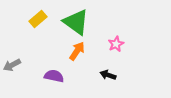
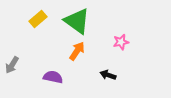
green triangle: moved 1 px right, 1 px up
pink star: moved 5 px right, 2 px up; rotated 14 degrees clockwise
gray arrow: rotated 30 degrees counterclockwise
purple semicircle: moved 1 px left, 1 px down
